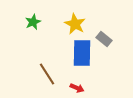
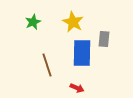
yellow star: moved 2 px left, 2 px up
gray rectangle: rotated 56 degrees clockwise
brown line: moved 9 px up; rotated 15 degrees clockwise
